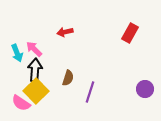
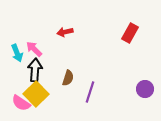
yellow square: moved 3 px down
